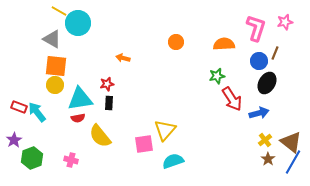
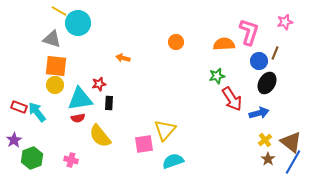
pink L-shape: moved 7 px left, 4 px down
gray triangle: rotated 12 degrees counterclockwise
red star: moved 8 px left
